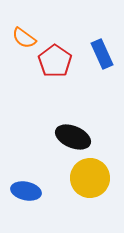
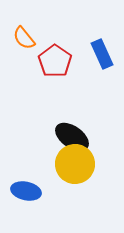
orange semicircle: rotated 15 degrees clockwise
black ellipse: moved 1 px left; rotated 12 degrees clockwise
yellow circle: moved 15 px left, 14 px up
